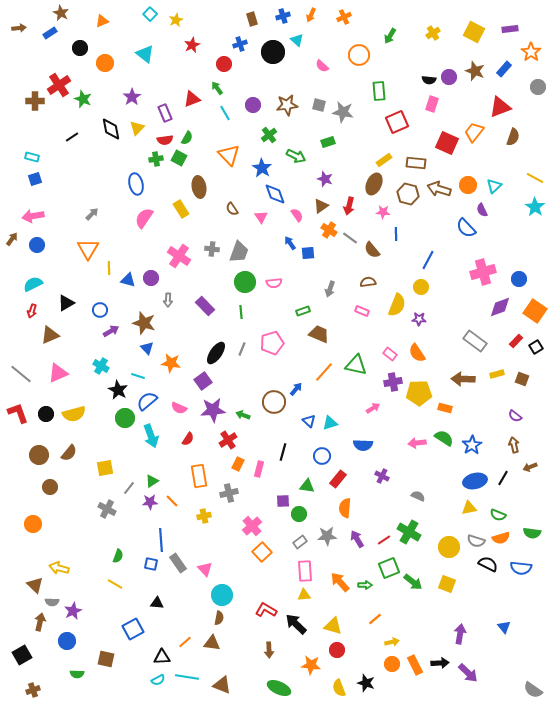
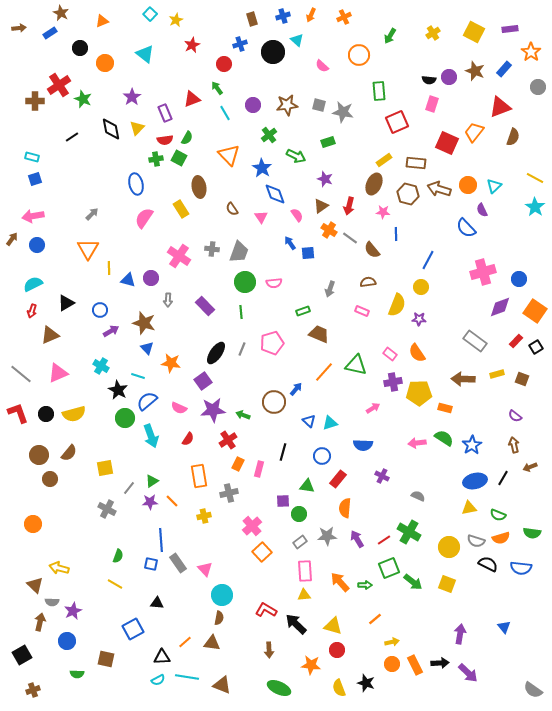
brown circle at (50, 487): moved 8 px up
